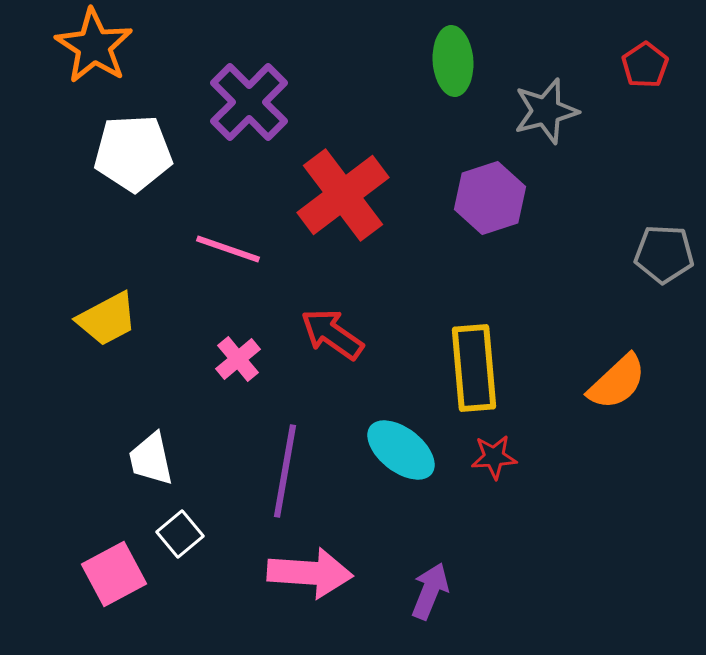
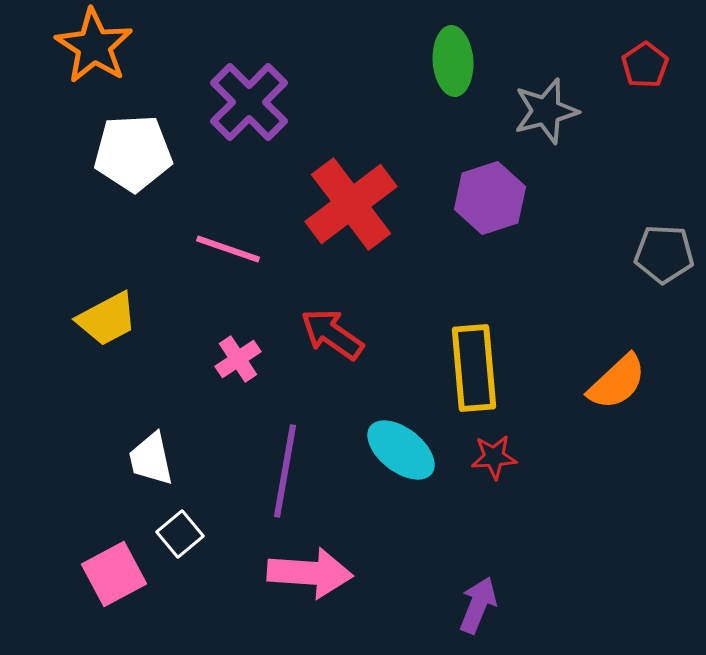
red cross: moved 8 px right, 9 px down
pink cross: rotated 6 degrees clockwise
purple arrow: moved 48 px right, 14 px down
